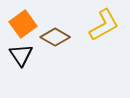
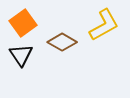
orange square: moved 1 px up
brown diamond: moved 7 px right, 5 px down
